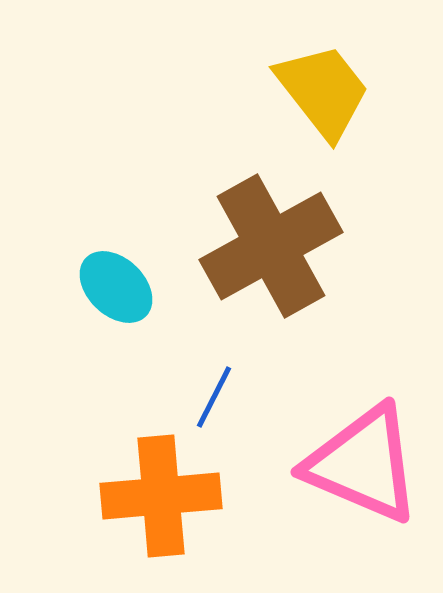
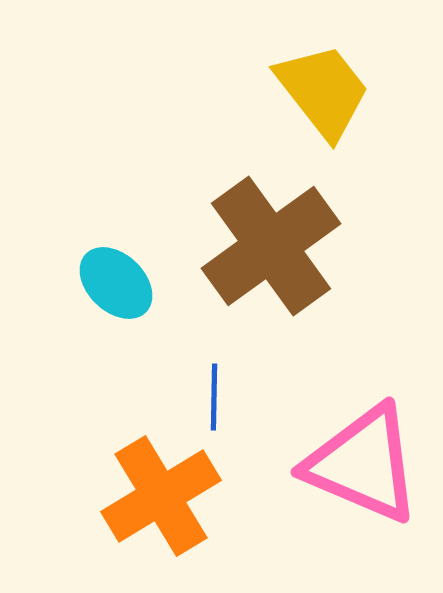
brown cross: rotated 7 degrees counterclockwise
cyan ellipse: moved 4 px up
blue line: rotated 26 degrees counterclockwise
orange cross: rotated 26 degrees counterclockwise
